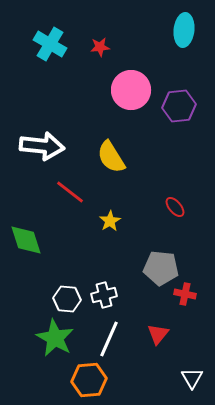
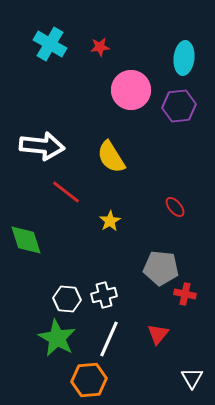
cyan ellipse: moved 28 px down
red line: moved 4 px left
green star: moved 2 px right
